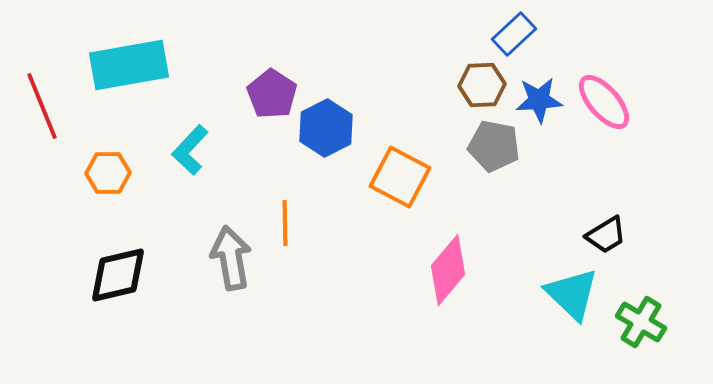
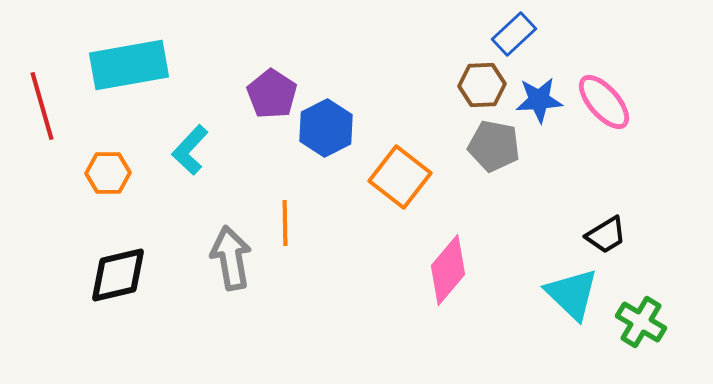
red line: rotated 6 degrees clockwise
orange square: rotated 10 degrees clockwise
